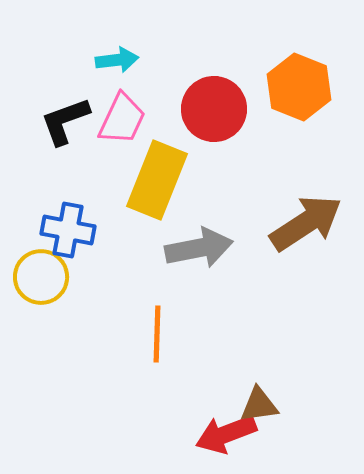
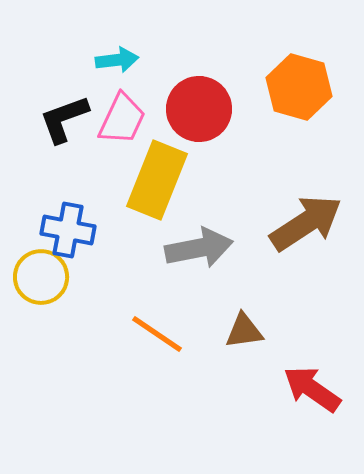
orange hexagon: rotated 6 degrees counterclockwise
red circle: moved 15 px left
black L-shape: moved 1 px left, 2 px up
orange line: rotated 58 degrees counterclockwise
brown triangle: moved 15 px left, 74 px up
red arrow: moved 86 px right, 45 px up; rotated 56 degrees clockwise
